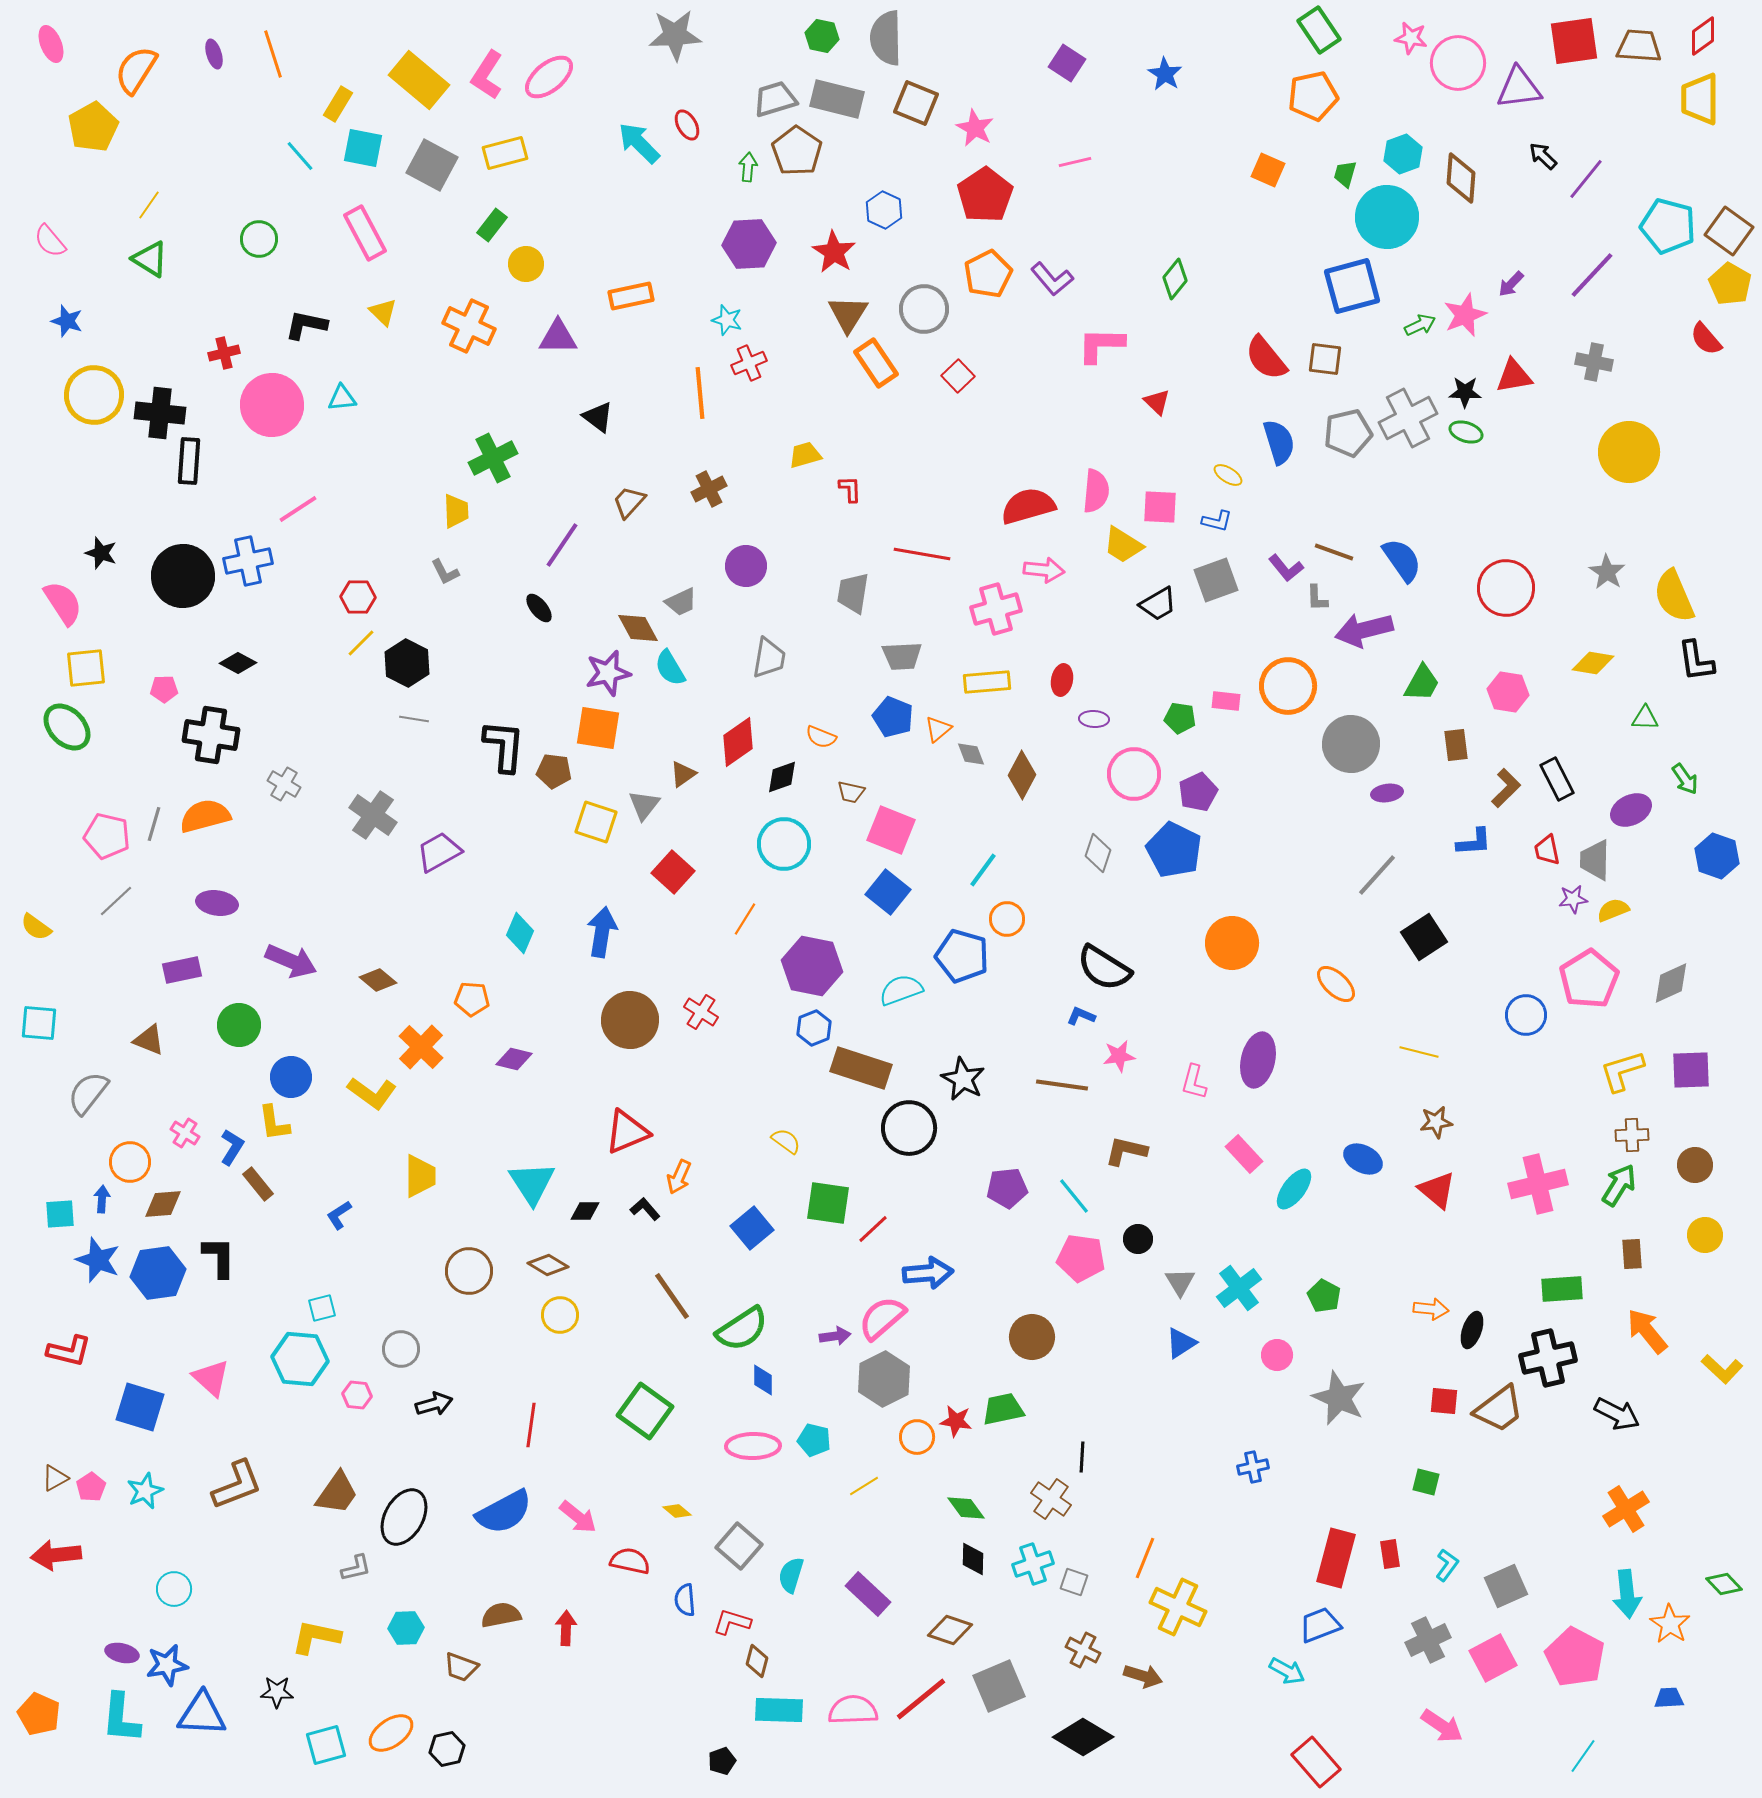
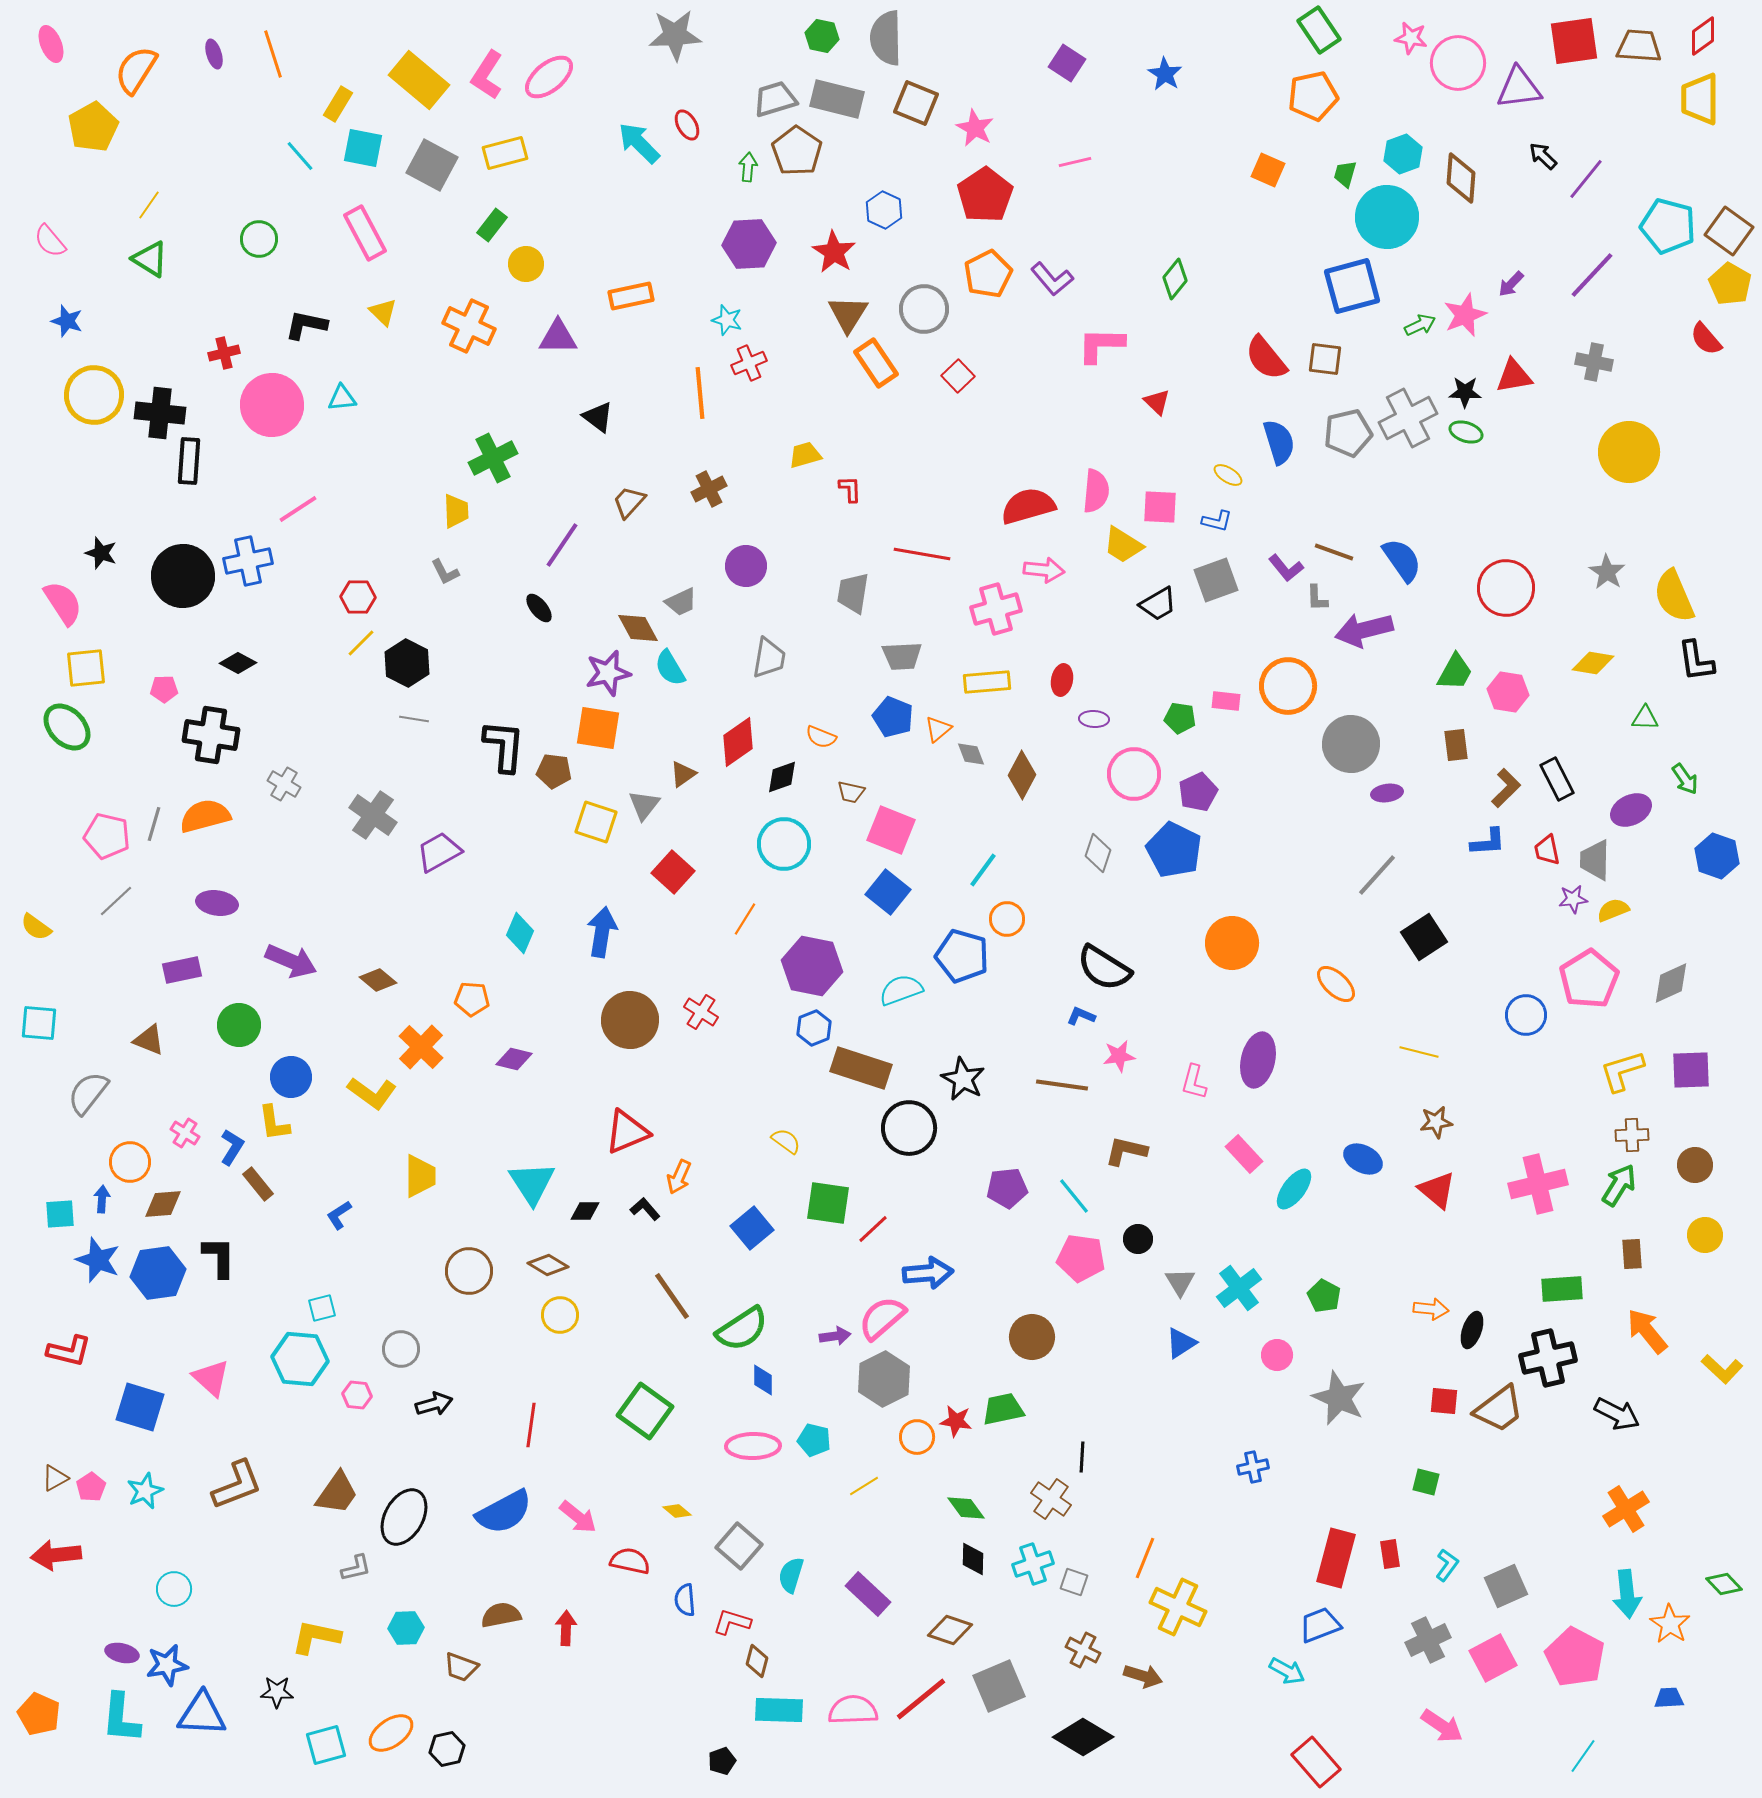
green trapezoid at (1422, 683): moved 33 px right, 11 px up
blue L-shape at (1474, 842): moved 14 px right
